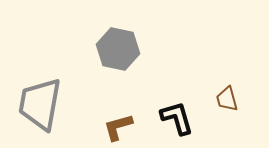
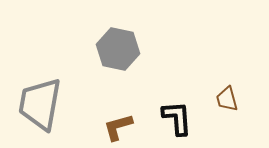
black L-shape: rotated 12 degrees clockwise
